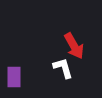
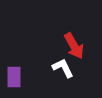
white L-shape: rotated 10 degrees counterclockwise
